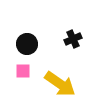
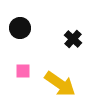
black cross: rotated 24 degrees counterclockwise
black circle: moved 7 px left, 16 px up
